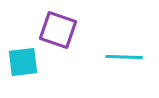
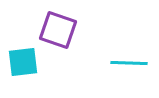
cyan line: moved 5 px right, 6 px down
